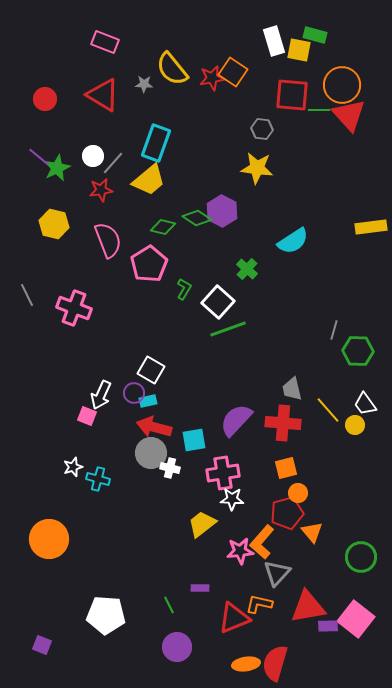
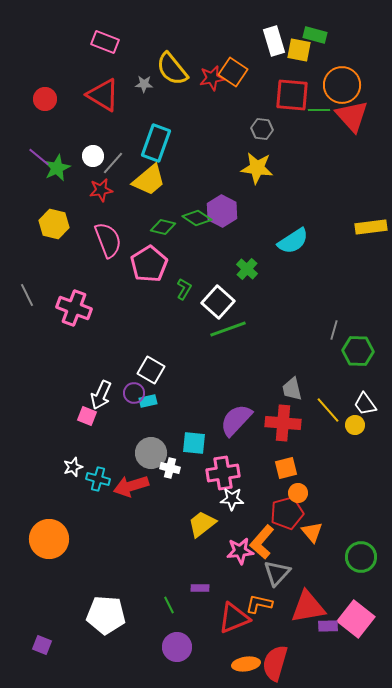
red triangle at (349, 115): moved 3 px right, 1 px down
red arrow at (154, 427): moved 23 px left, 59 px down; rotated 32 degrees counterclockwise
cyan square at (194, 440): moved 3 px down; rotated 15 degrees clockwise
